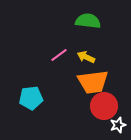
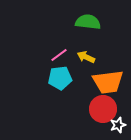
green semicircle: moved 1 px down
orange trapezoid: moved 15 px right
cyan pentagon: moved 29 px right, 20 px up
red circle: moved 1 px left, 3 px down
